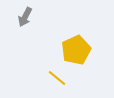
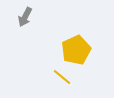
yellow line: moved 5 px right, 1 px up
